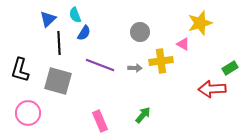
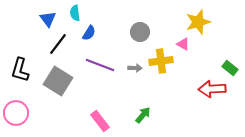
cyan semicircle: moved 2 px up; rotated 14 degrees clockwise
blue triangle: rotated 24 degrees counterclockwise
yellow star: moved 2 px left, 1 px up
blue semicircle: moved 5 px right
black line: moved 1 px left, 1 px down; rotated 40 degrees clockwise
green rectangle: rotated 70 degrees clockwise
gray square: rotated 16 degrees clockwise
pink circle: moved 12 px left
pink rectangle: rotated 15 degrees counterclockwise
